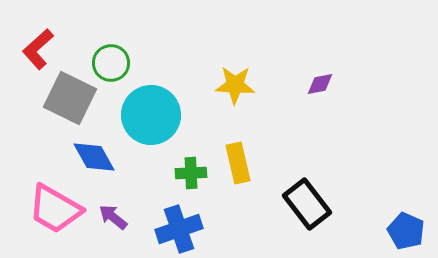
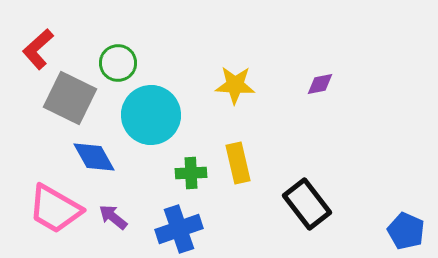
green circle: moved 7 px right
